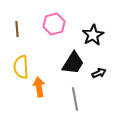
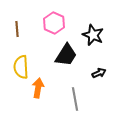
pink hexagon: moved 1 px up; rotated 20 degrees counterclockwise
black star: rotated 20 degrees counterclockwise
black trapezoid: moved 7 px left, 8 px up
orange arrow: moved 1 px left, 1 px down; rotated 18 degrees clockwise
